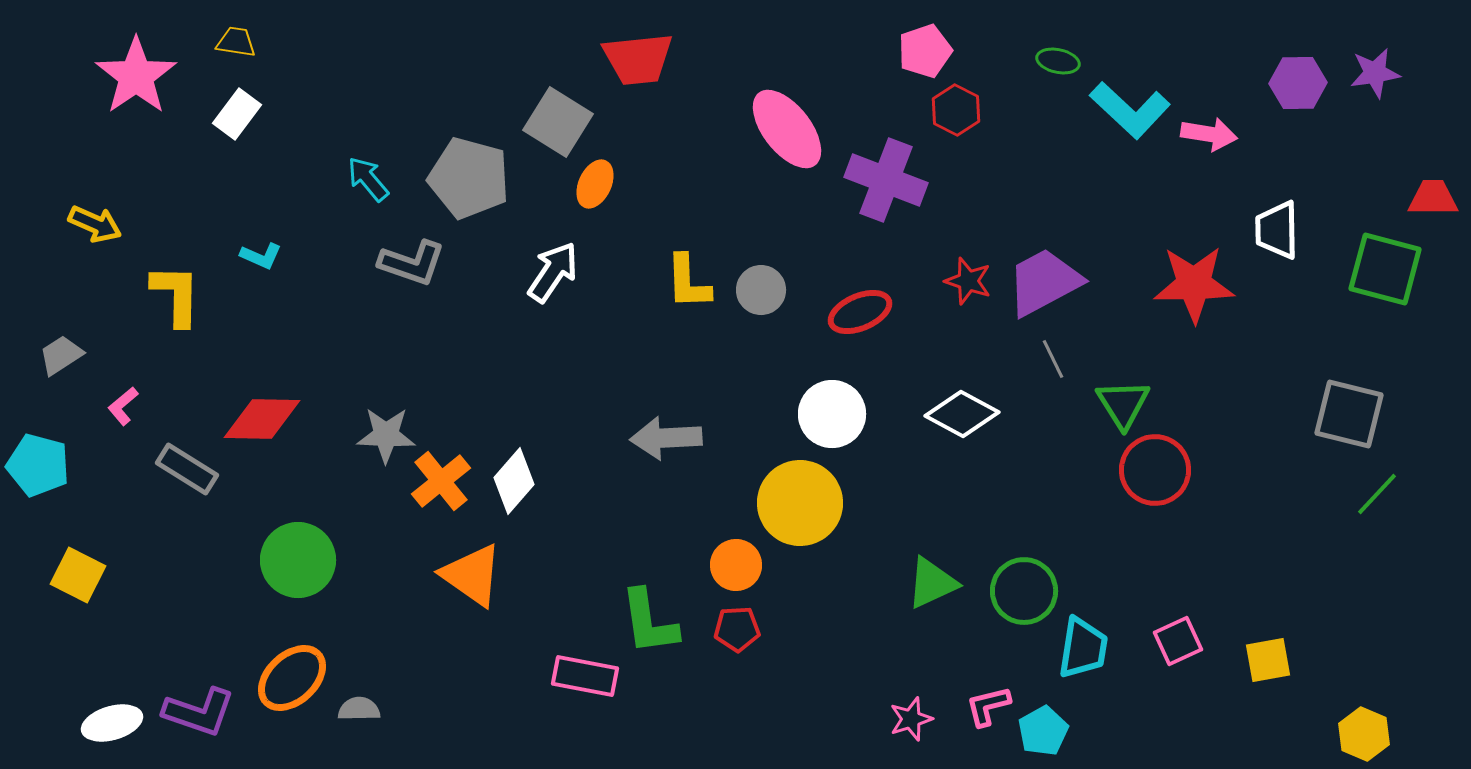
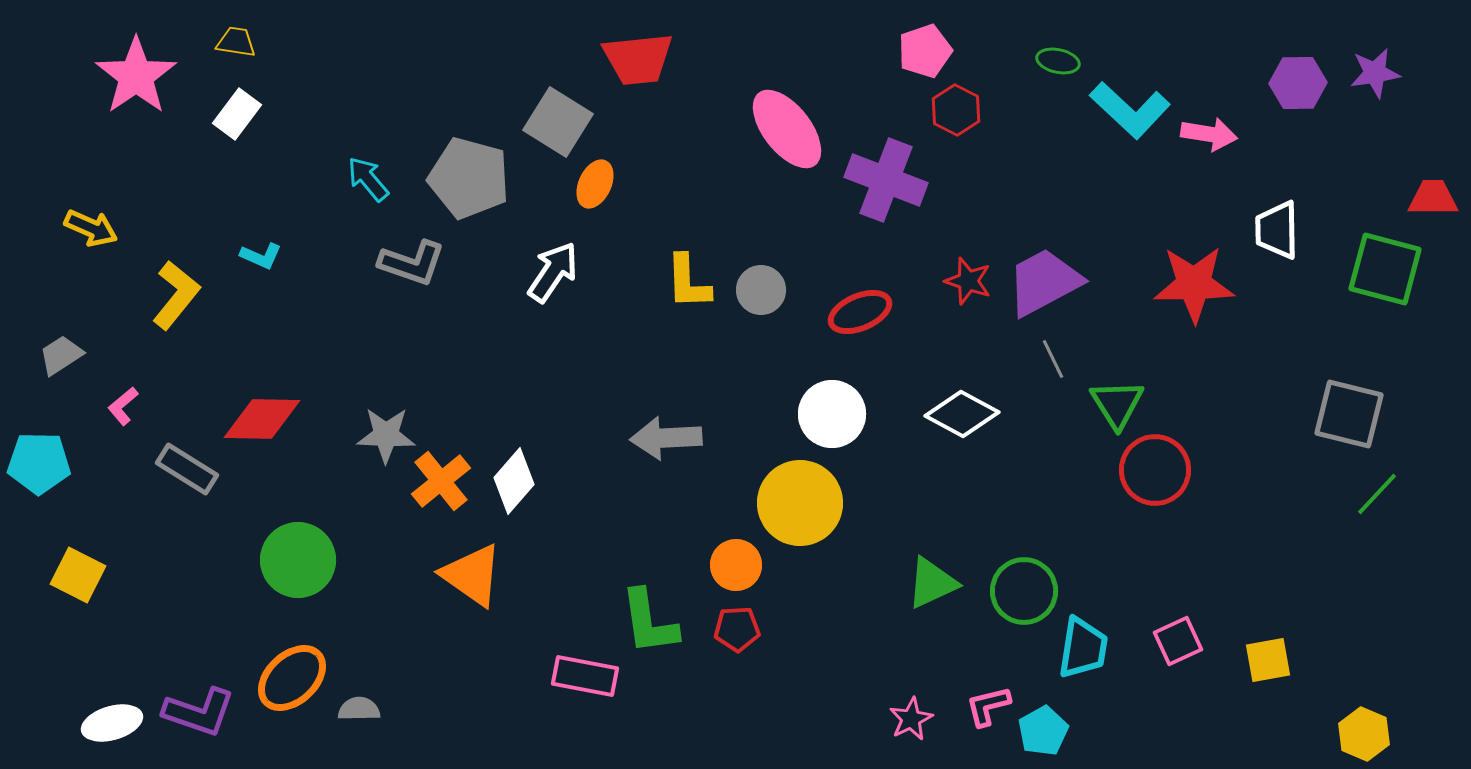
yellow arrow at (95, 224): moved 4 px left, 4 px down
yellow L-shape at (176, 295): rotated 38 degrees clockwise
green triangle at (1123, 404): moved 6 px left
cyan pentagon at (38, 465): moved 1 px right, 2 px up; rotated 14 degrees counterclockwise
pink star at (911, 719): rotated 9 degrees counterclockwise
